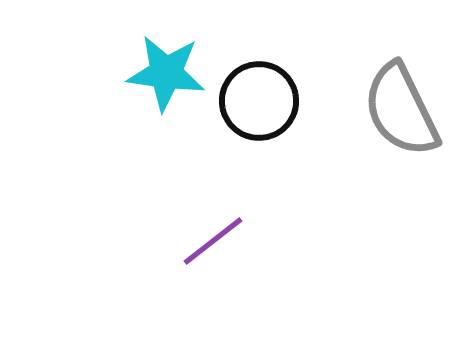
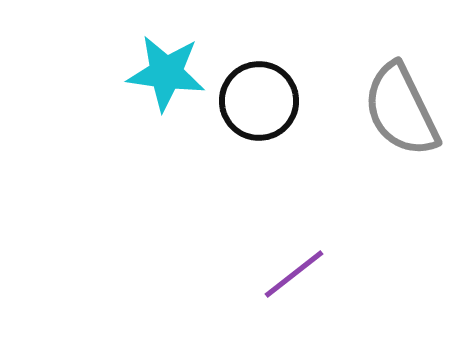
purple line: moved 81 px right, 33 px down
